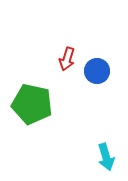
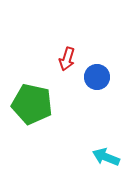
blue circle: moved 6 px down
cyan arrow: rotated 128 degrees clockwise
